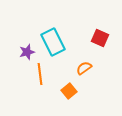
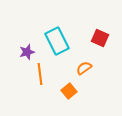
cyan rectangle: moved 4 px right, 1 px up
